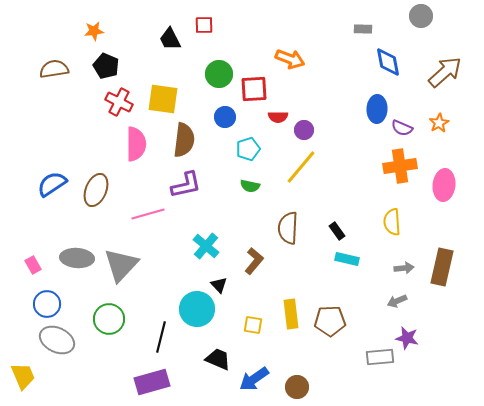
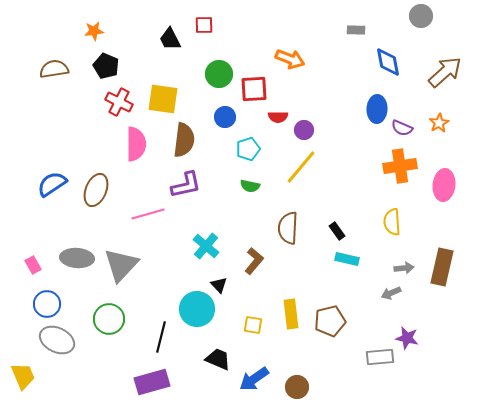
gray rectangle at (363, 29): moved 7 px left, 1 px down
gray arrow at (397, 301): moved 6 px left, 8 px up
brown pentagon at (330, 321): rotated 12 degrees counterclockwise
